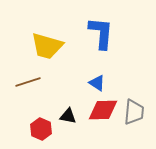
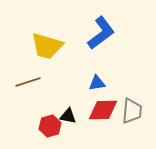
blue L-shape: rotated 48 degrees clockwise
blue triangle: rotated 42 degrees counterclockwise
gray trapezoid: moved 2 px left, 1 px up
red hexagon: moved 9 px right, 3 px up; rotated 20 degrees clockwise
